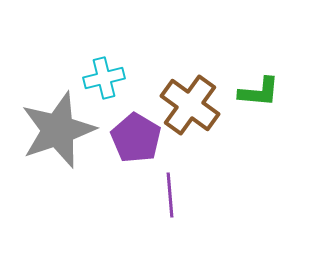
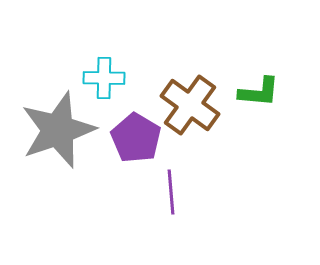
cyan cross: rotated 15 degrees clockwise
purple line: moved 1 px right, 3 px up
